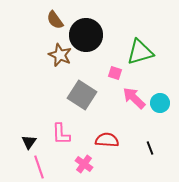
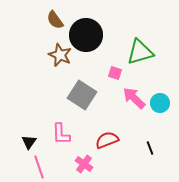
red semicircle: rotated 25 degrees counterclockwise
